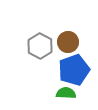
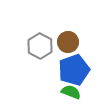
green semicircle: moved 5 px right, 1 px up; rotated 18 degrees clockwise
